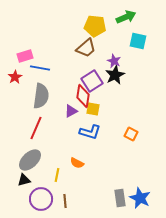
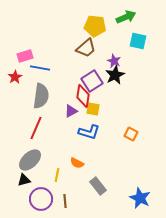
blue L-shape: moved 1 px left
gray rectangle: moved 22 px left, 12 px up; rotated 30 degrees counterclockwise
